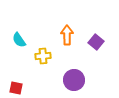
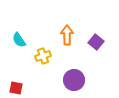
yellow cross: rotated 14 degrees counterclockwise
